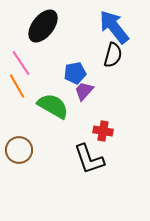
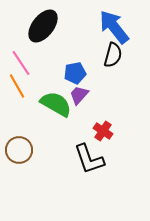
purple trapezoid: moved 5 px left, 4 px down
green semicircle: moved 3 px right, 2 px up
red cross: rotated 24 degrees clockwise
